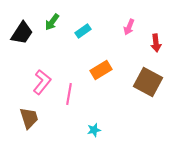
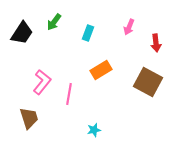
green arrow: moved 2 px right
cyan rectangle: moved 5 px right, 2 px down; rotated 35 degrees counterclockwise
